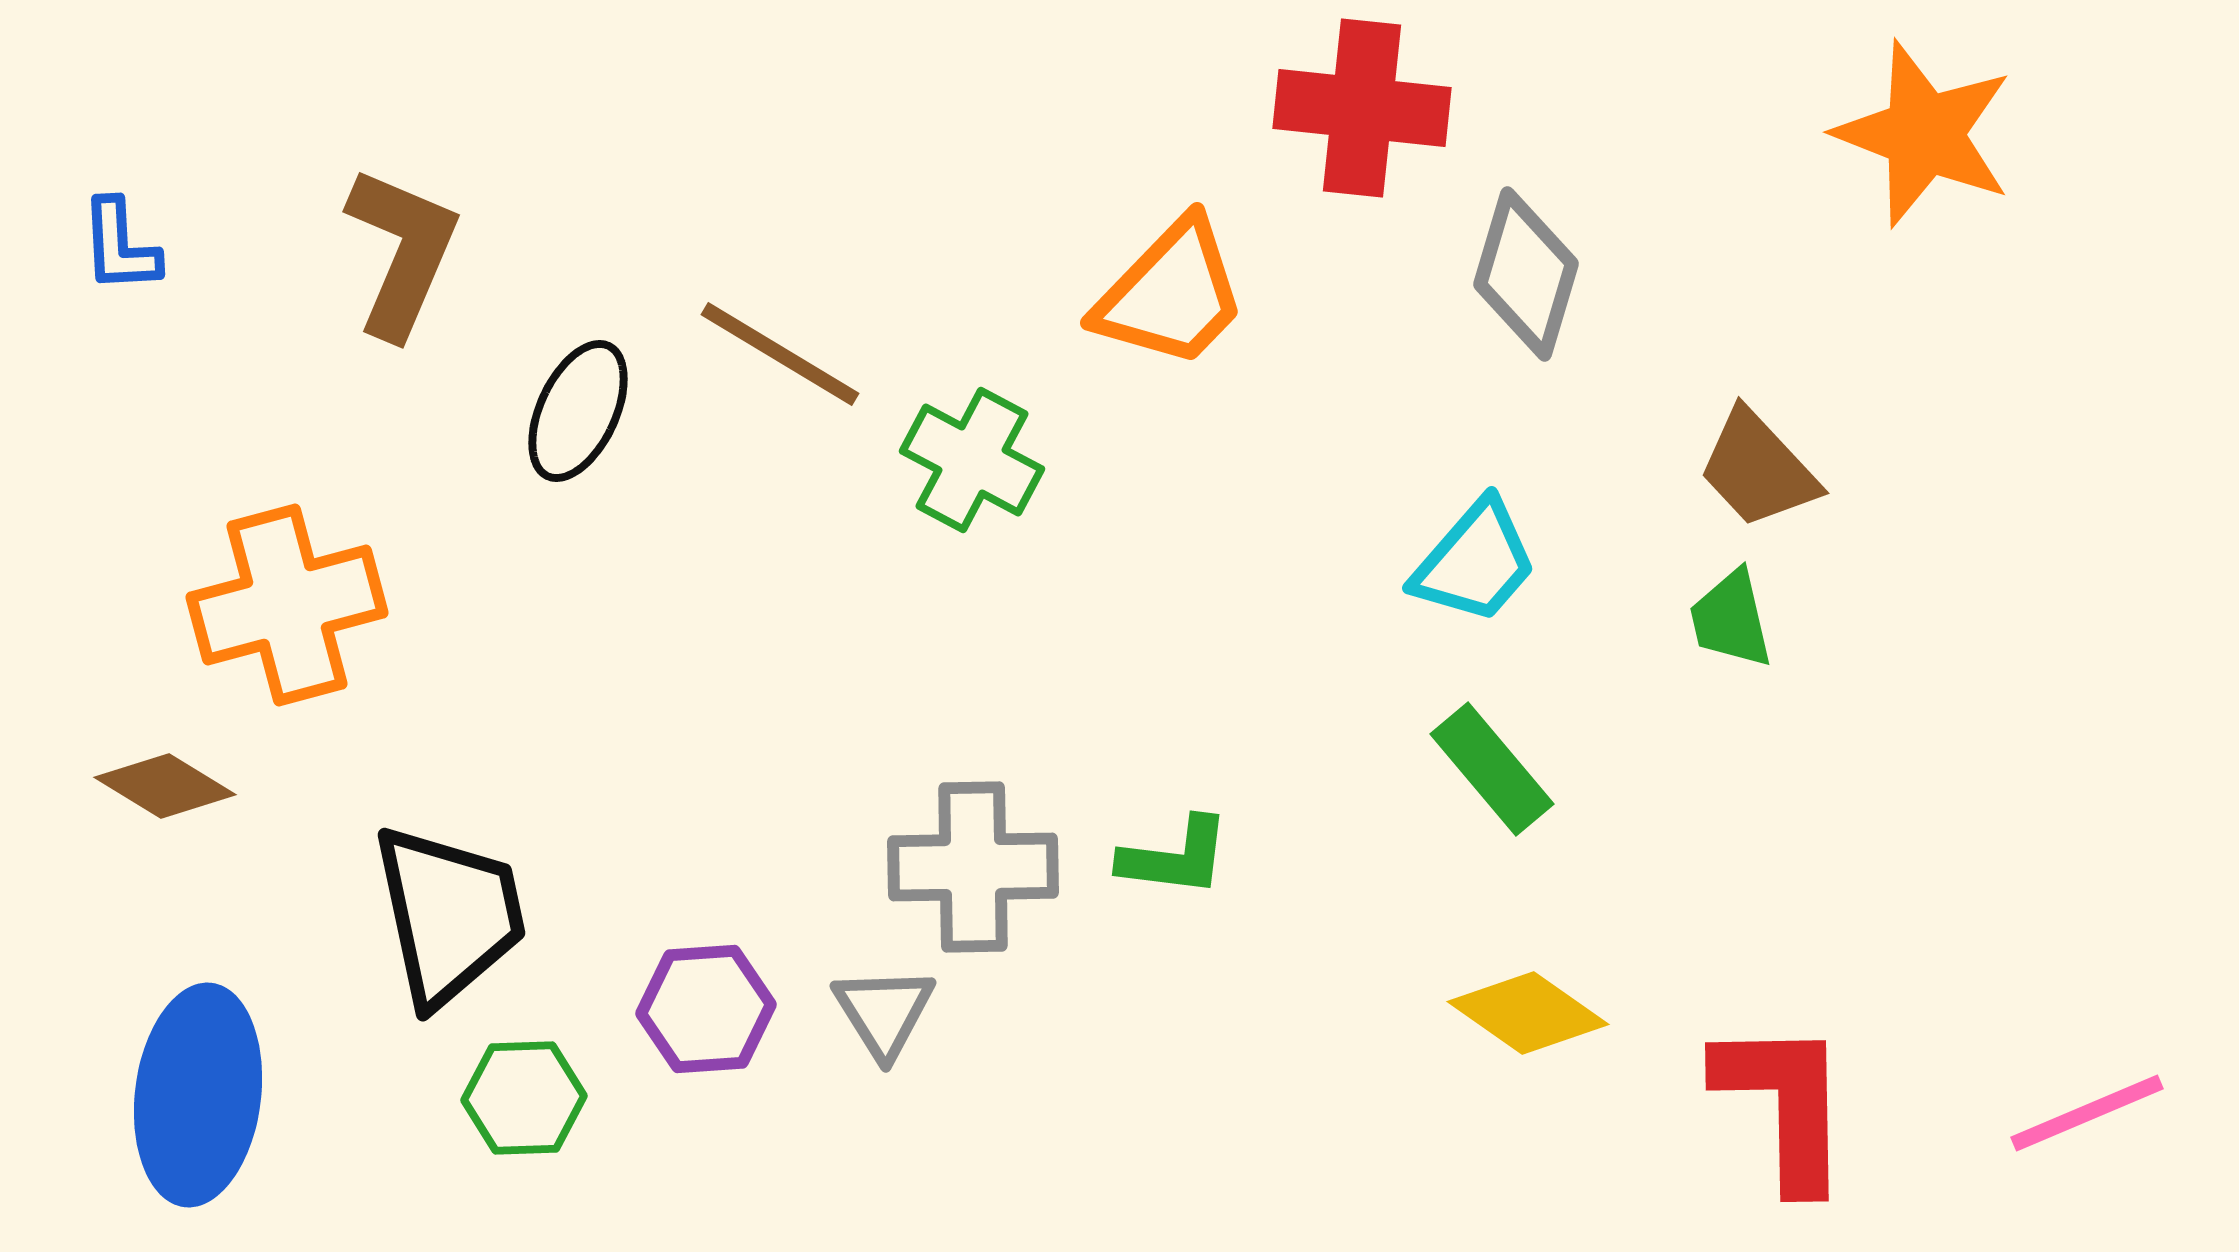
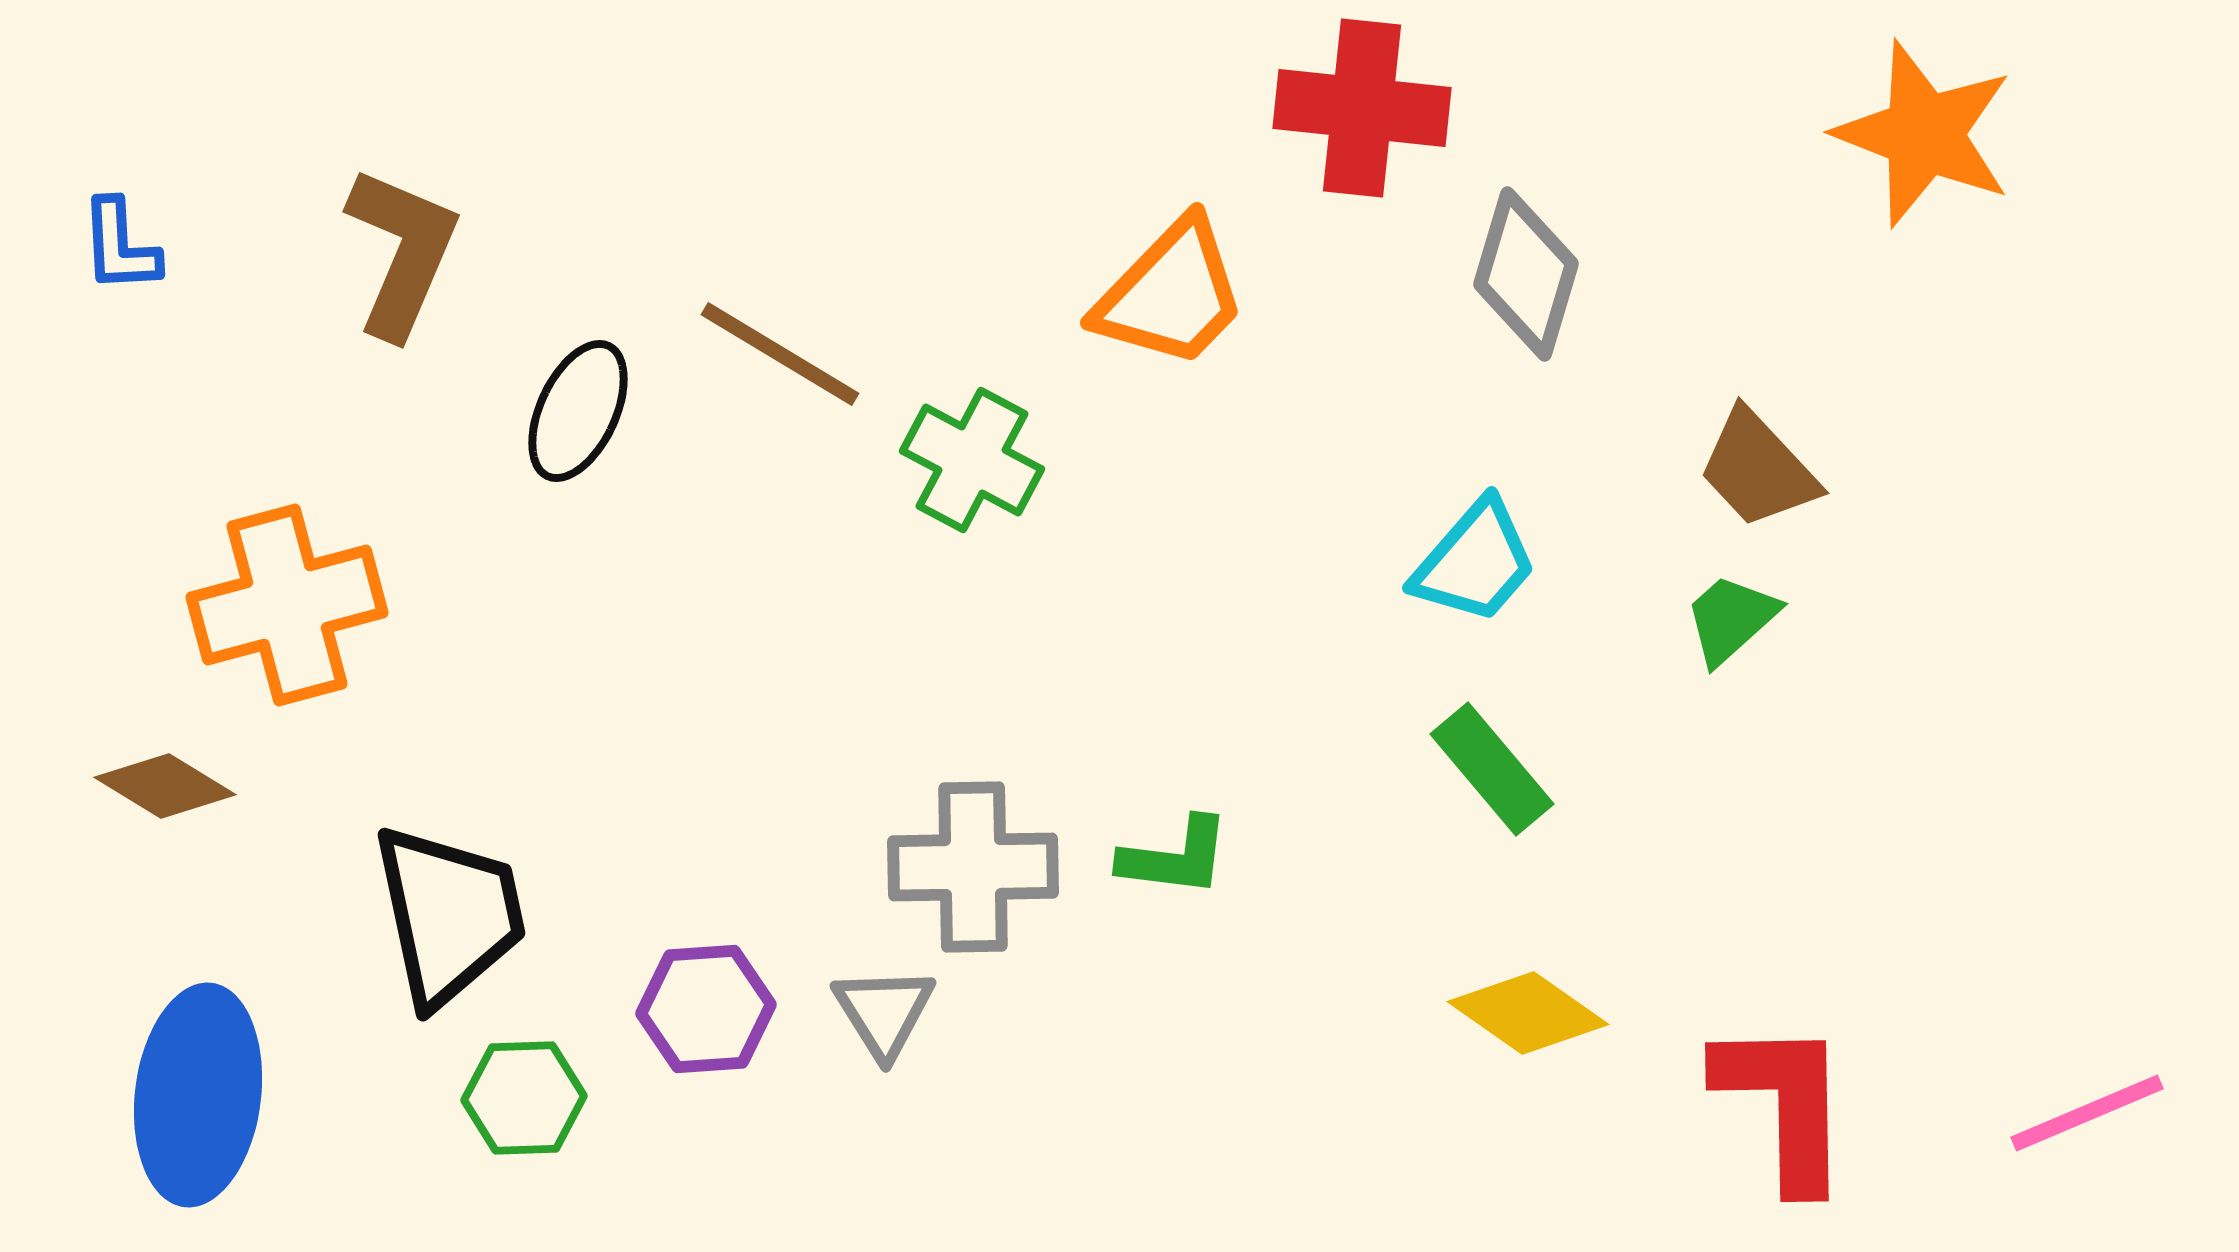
green trapezoid: rotated 61 degrees clockwise
